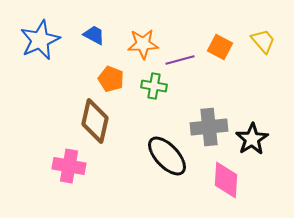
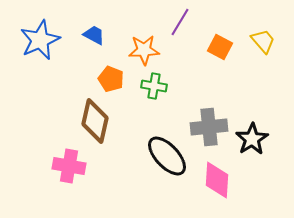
orange star: moved 1 px right, 6 px down
purple line: moved 38 px up; rotated 44 degrees counterclockwise
pink diamond: moved 9 px left
